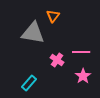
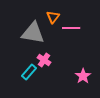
orange triangle: moved 1 px down
pink line: moved 10 px left, 24 px up
pink cross: moved 13 px left
cyan rectangle: moved 11 px up
